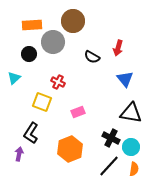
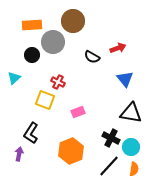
red arrow: rotated 126 degrees counterclockwise
black circle: moved 3 px right, 1 px down
yellow square: moved 3 px right, 2 px up
orange hexagon: moved 1 px right, 2 px down
